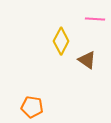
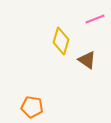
pink line: rotated 24 degrees counterclockwise
yellow diamond: rotated 12 degrees counterclockwise
